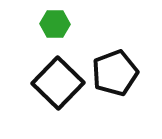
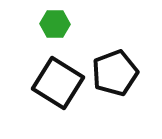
black square: rotated 12 degrees counterclockwise
